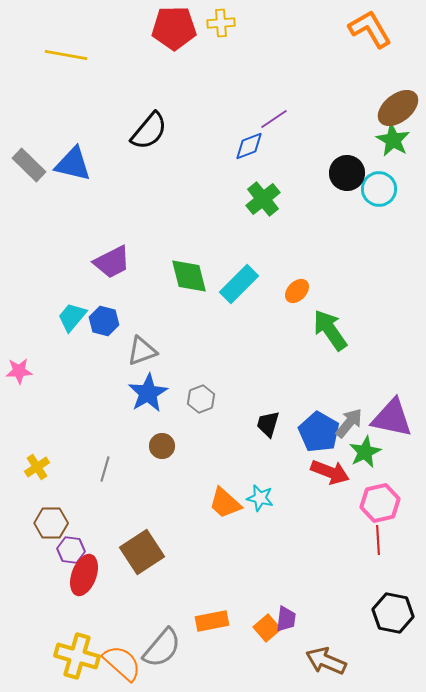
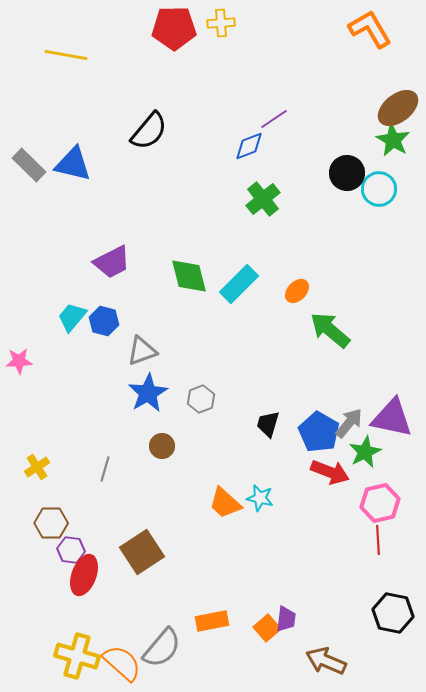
green arrow at (330, 330): rotated 15 degrees counterclockwise
pink star at (19, 371): moved 10 px up
